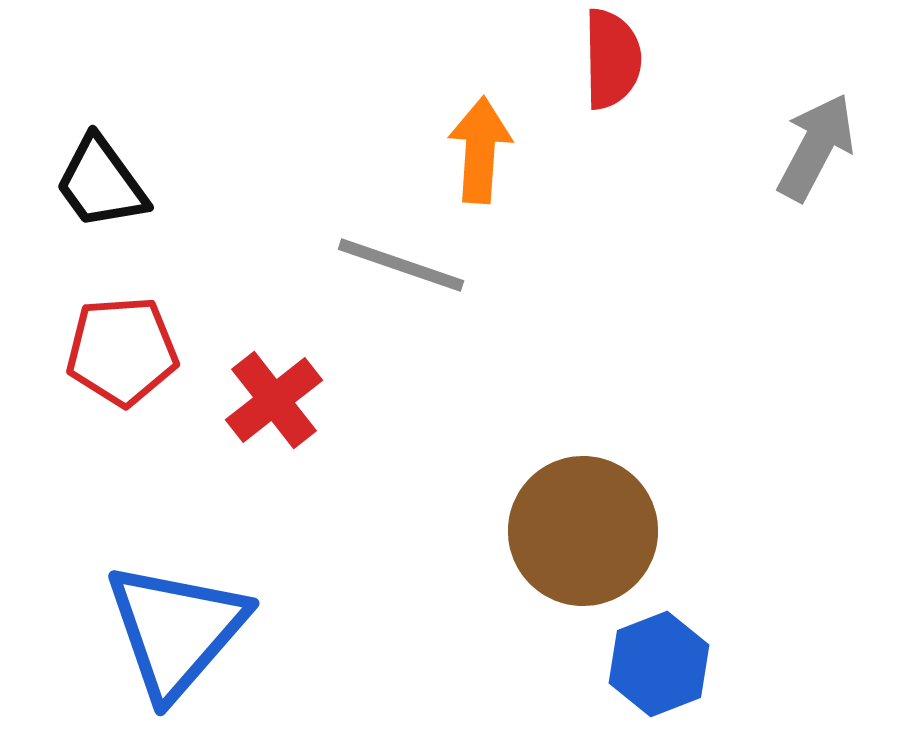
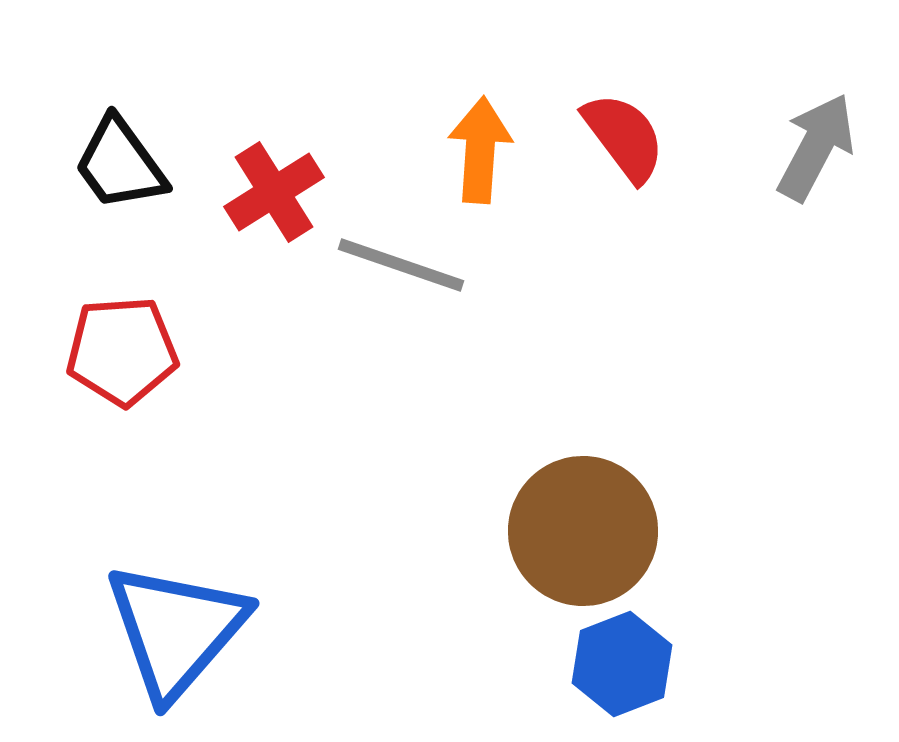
red semicircle: moved 12 px right, 78 px down; rotated 36 degrees counterclockwise
black trapezoid: moved 19 px right, 19 px up
red cross: moved 208 px up; rotated 6 degrees clockwise
blue hexagon: moved 37 px left
